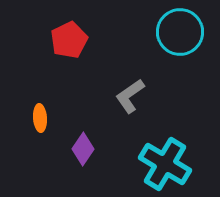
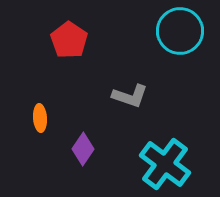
cyan circle: moved 1 px up
red pentagon: rotated 12 degrees counterclockwise
gray L-shape: rotated 126 degrees counterclockwise
cyan cross: rotated 6 degrees clockwise
